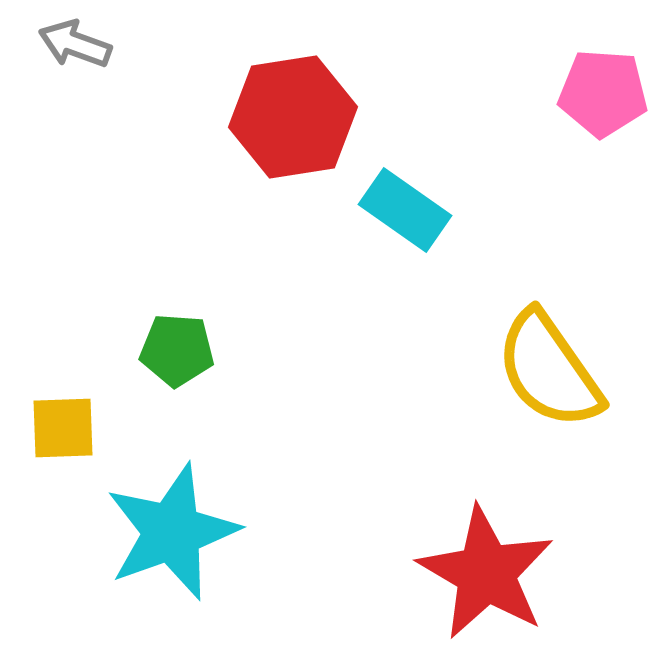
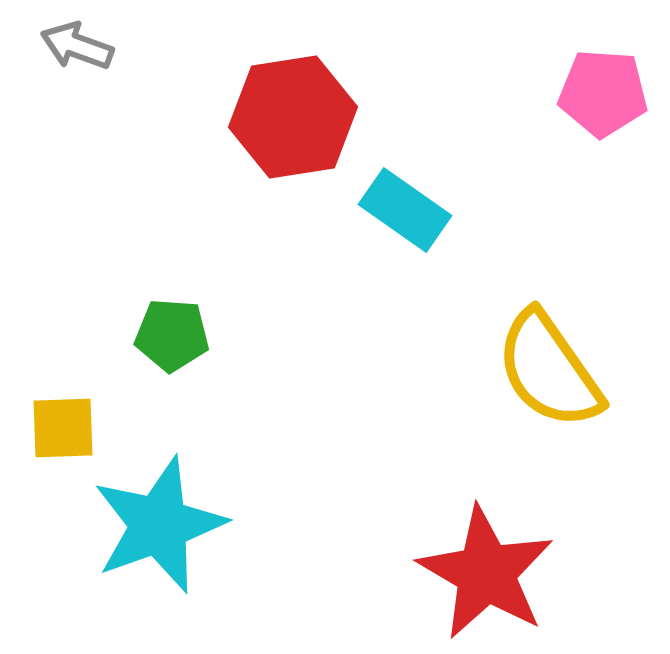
gray arrow: moved 2 px right, 2 px down
green pentagon: moved 5 px left, 15 px up
cyan star: moved 13 px left, 7 px up
